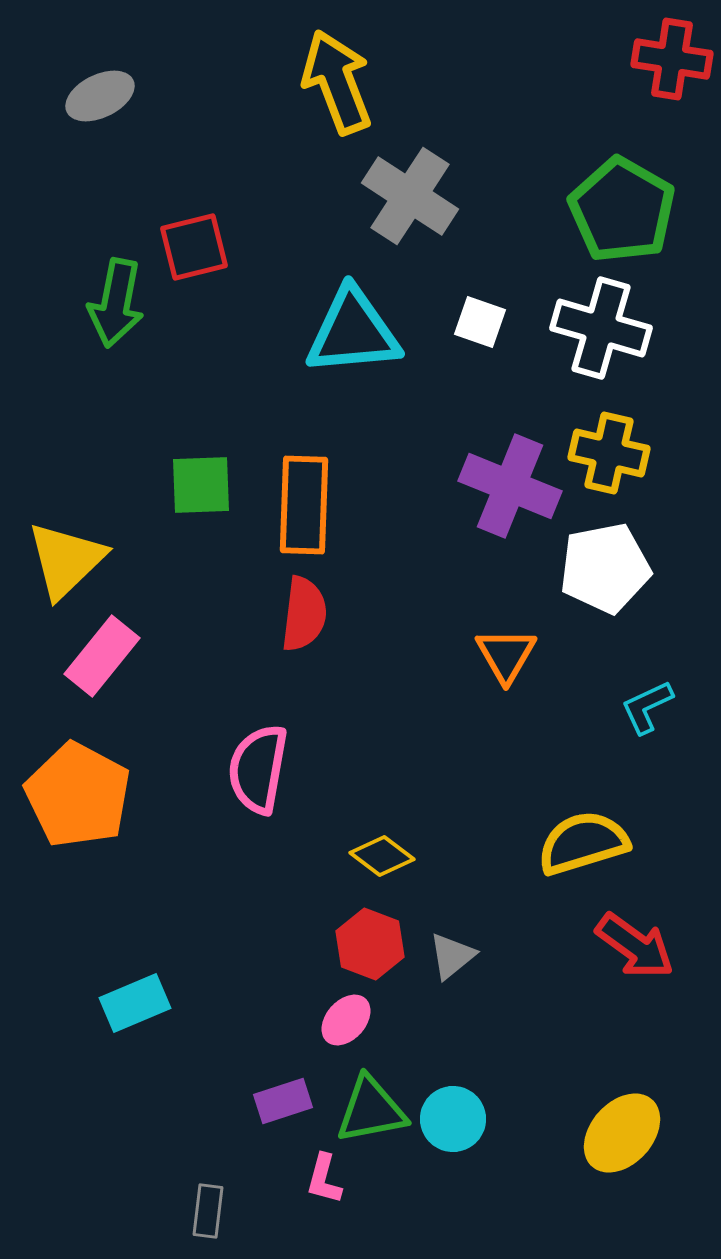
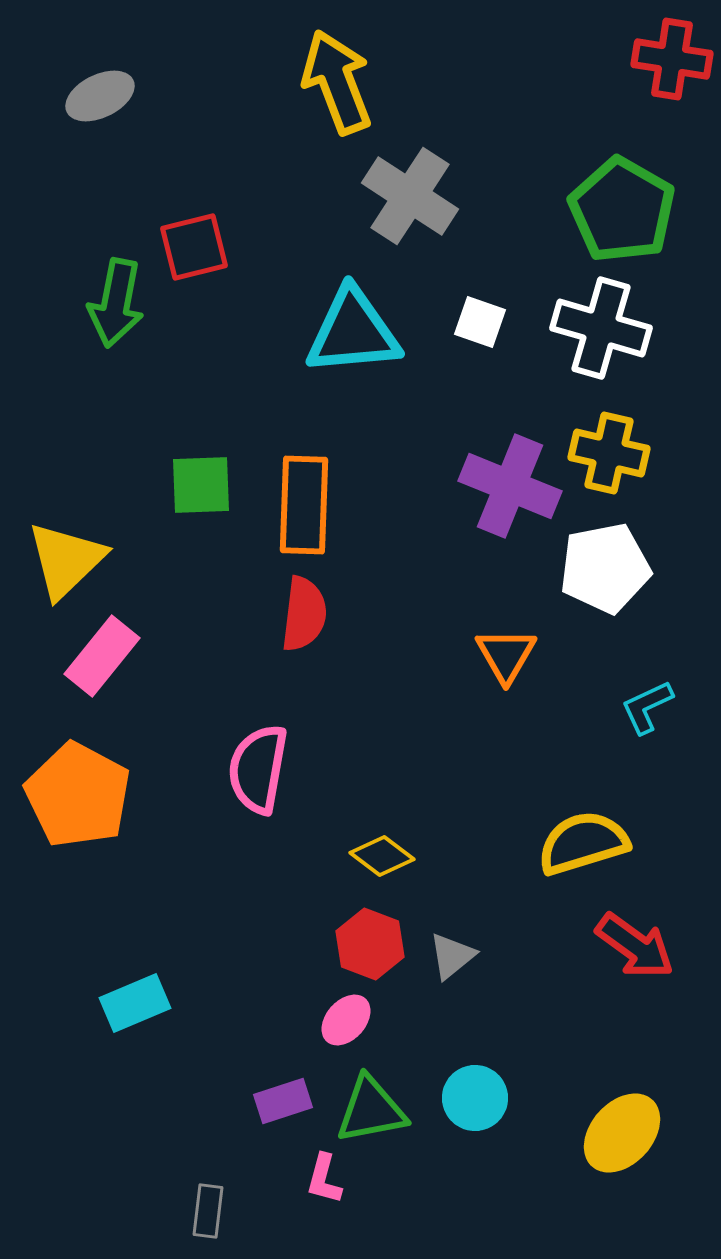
cyan circle: moved 22 px right, 21 px up
